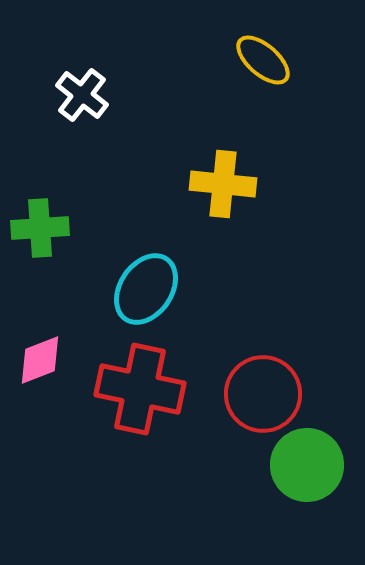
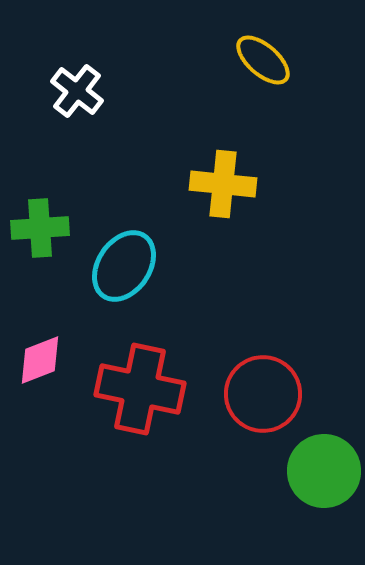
white cross: moved 5 px left, 4 px up
cyan ellipse: moved 22 px left, 23 px up
green circle: moved 17 px right, 6 px down
